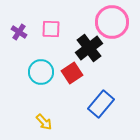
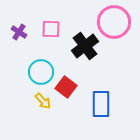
pink circle: moved 2 px right
black cross: moved 4 px left, 2 px up
red square: moved 6 px left, 14 px down; rotated 20 degrees counterclockwise
blue rectangle: rotated 40 degrees counterclockwise
yellow arrow: moved 1 px left, 21 px up
